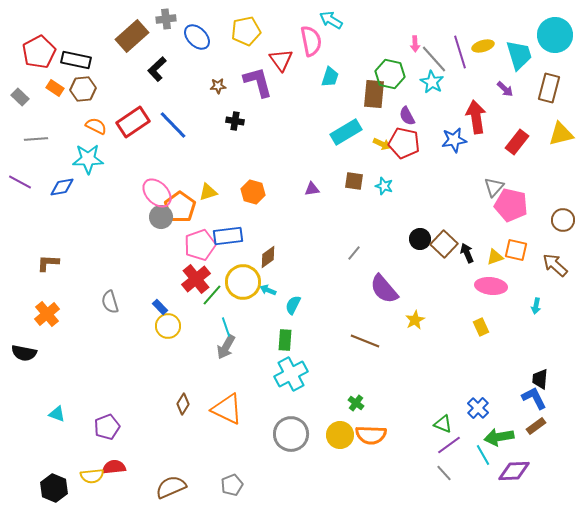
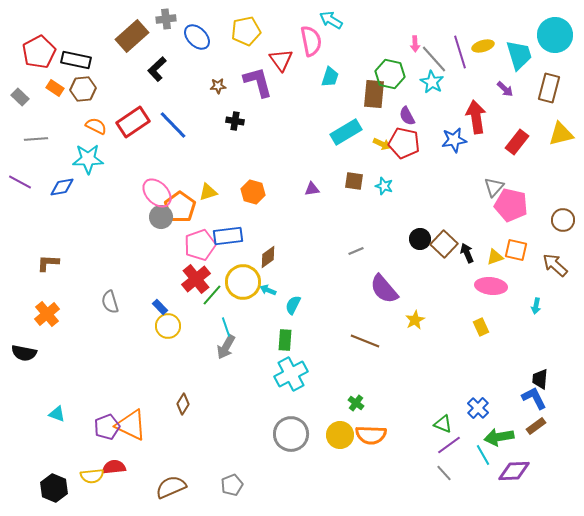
gray line at (354, 253): moved 2 px right, 2 px up; rotated 28 degrees clockwise
orange triangle at (227, 409): moved 96 px left, 16 px down
